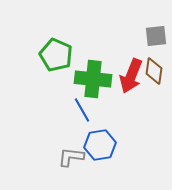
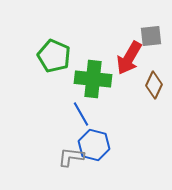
gray square: moved 5 px left
green pentagon: moved 2 px left, 1 px down
brown diamond: moved 14 px down; rotated 16 degrees clockwise
red arrow: moved 2 px left, 18 px up; rotated 8 degrees clockwise
blue line: moved 1 px left, 4 px down
blue hexagon: moved 6 px left; rotated 24 degrees clockwise
